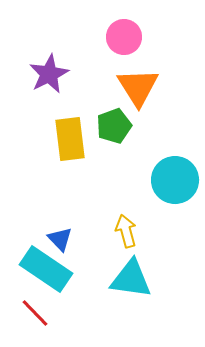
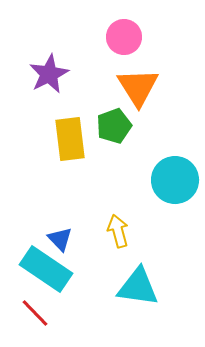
yellow arrow: moved 8 px left
cyan triangle: moved 7 px right, 8 px down
